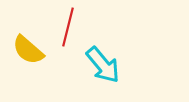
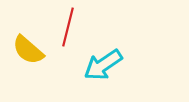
cyan arrow: rotated 96 degrees clockwise
